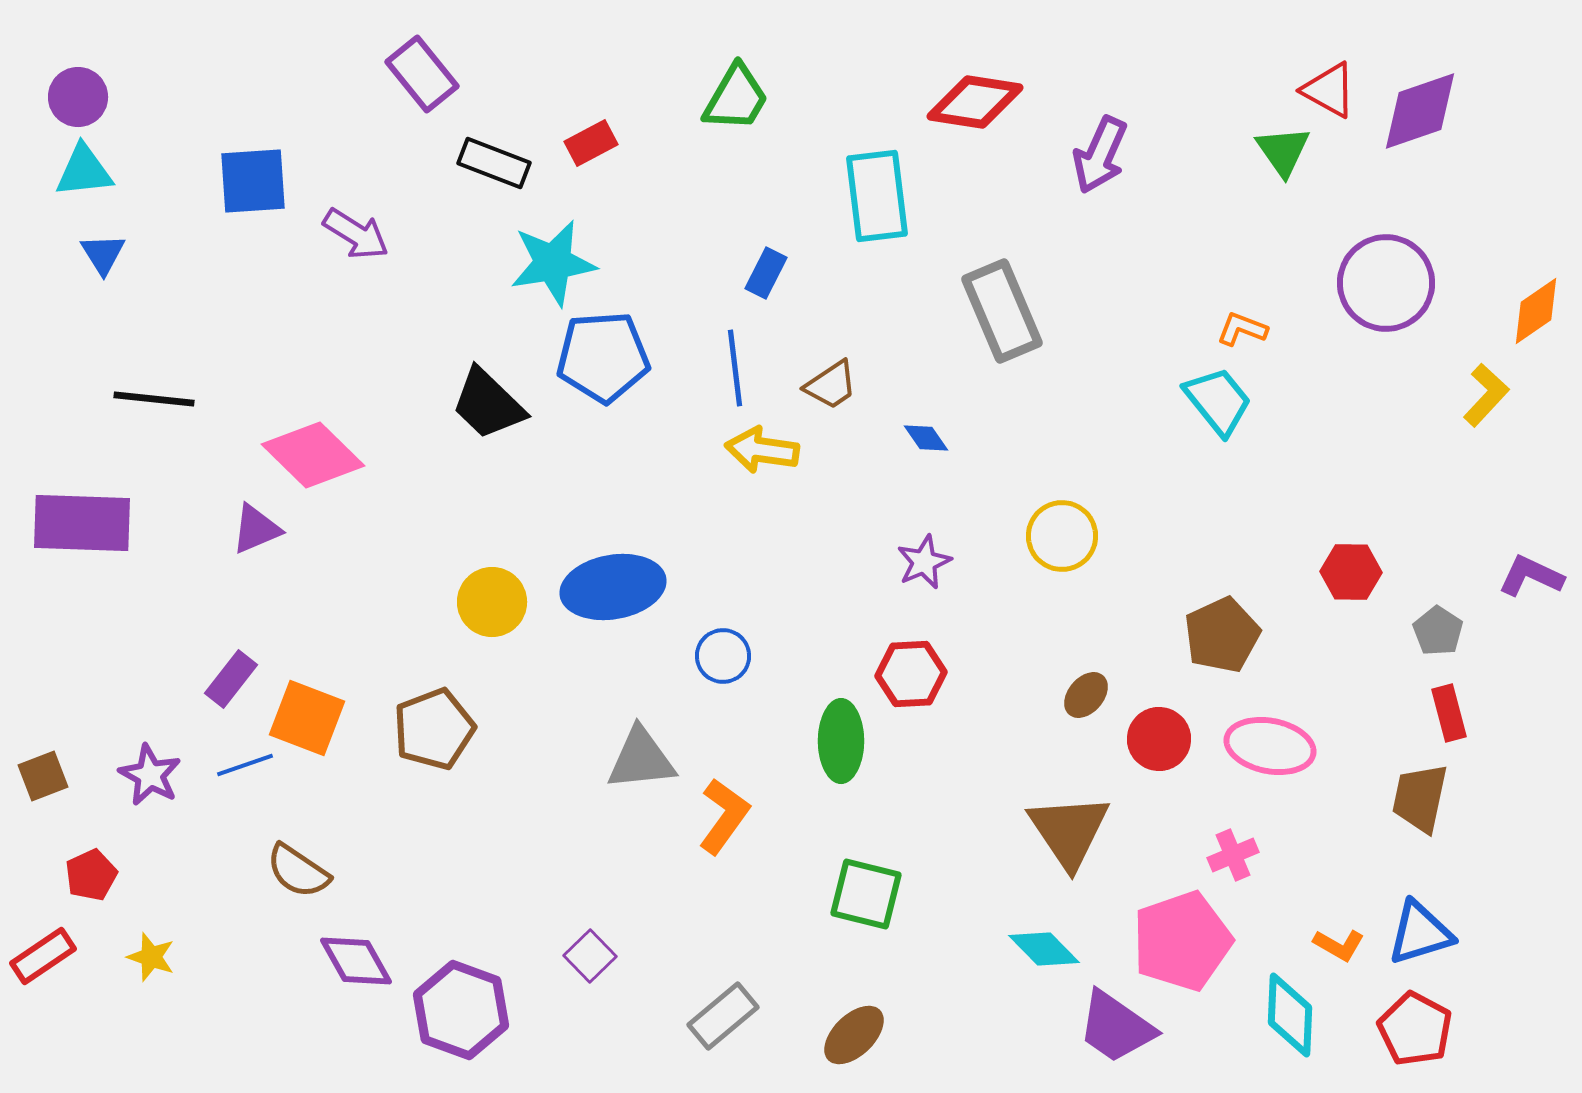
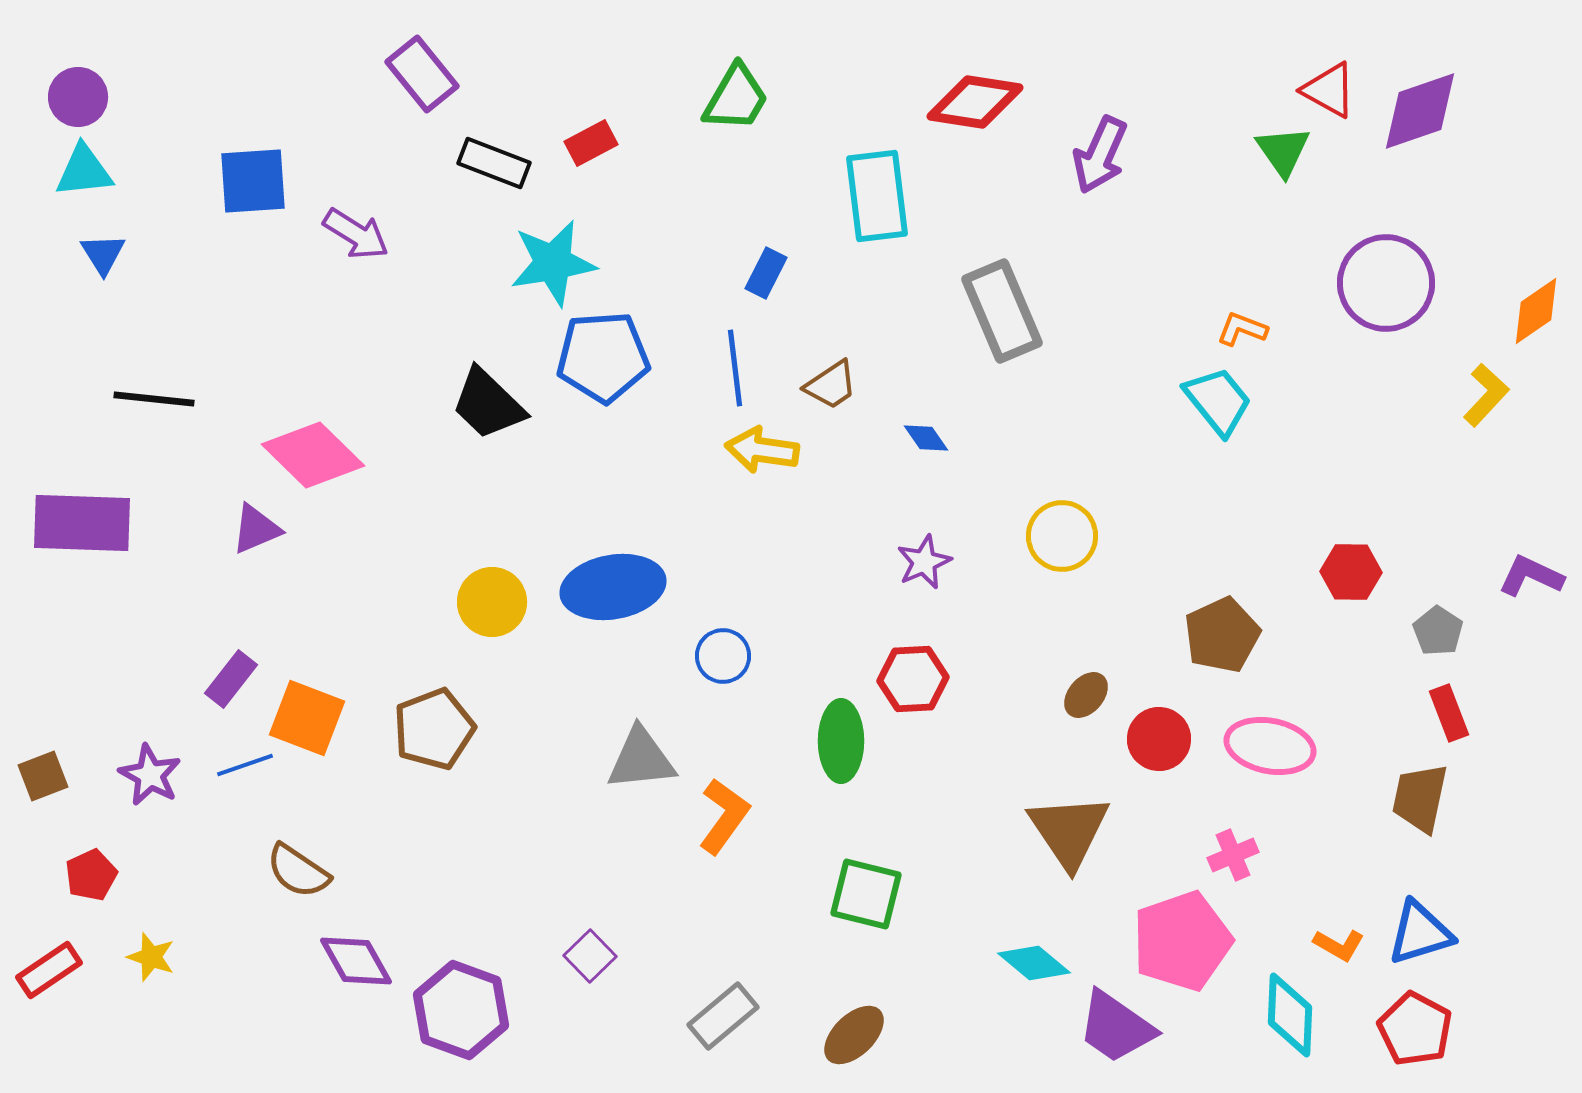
red hexagon at (911, 674): moved 2 px right, 5 px down
red rectangle at (1449, 713): rotated 6 degrees counterclockwise
cyan diamond at (1044, 949): moved 10 px left, 14 px down; rotated 6 degrees counterclockwise
red rectangle at (43, 956): moved 6 px right, 14 px down
